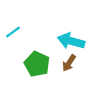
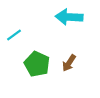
cyan line: moved 1 px right, 3 px down
cyan arrow: moved 2 px left, 24 px up; rotated 12 degrees counterclockwise
